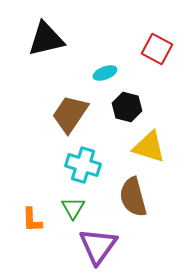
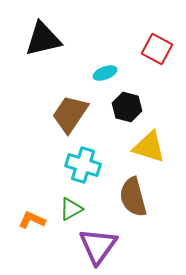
black triangle: moved 3 px left
green triangle: moved 2 px left, 1 px down; rotated 30 degrees clockwise
orange L-shape: rotated 116 degrees clockwise
